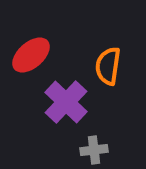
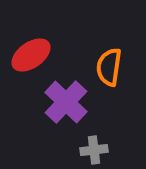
red ellipse: rotated 6 degrees clockwise
orange semicircle: moved 1 px right, 1 px down
